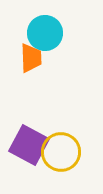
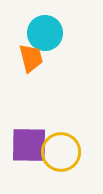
orange trapezoid: rotated 12 degrees counterclockwise
purple square: rotated 27 degrees counterclockwise
